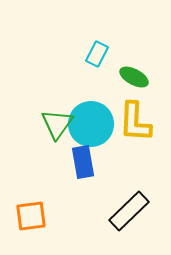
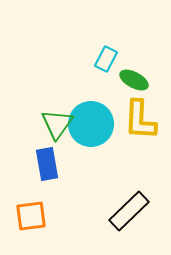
cyan rectangle: moved 9 px right, 5 px down
green ellipse: moved 3 px down
yellow L-shape: moved 5 px right, 2 px up
blue rectangle: moved 36 px left, 2 px down
